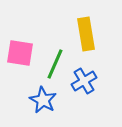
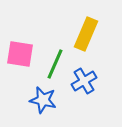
yellow rectangle: rotated 32 degrees clockwise
pink square: moved 1 px down
blue star: rotated 16 degrees counterclockwise
